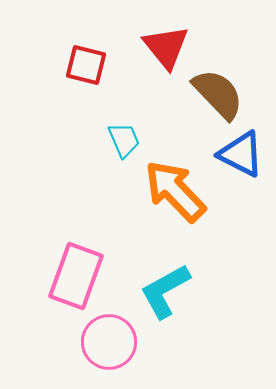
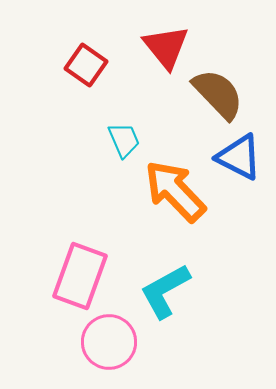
red square: rotated 21 degrees clockwise
blue triangle: moved 2 px left, 3 px down
pink rectangle: moved 4 px right
